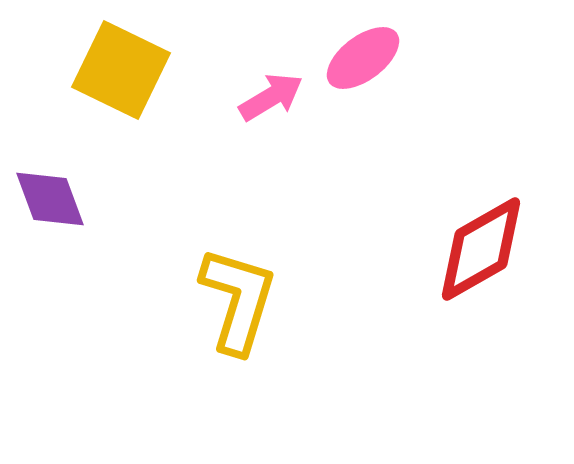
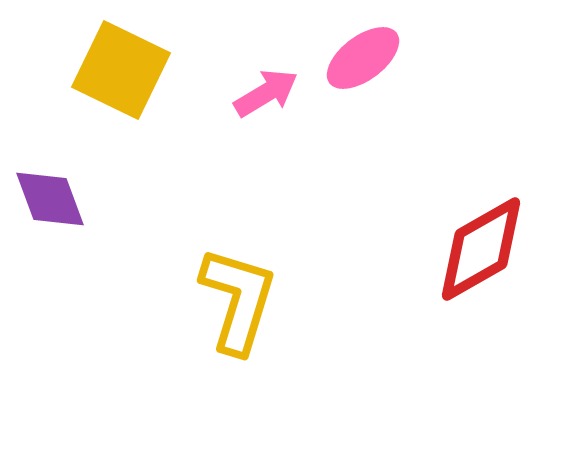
pink arrow: moved 5 px left, 4 px up
